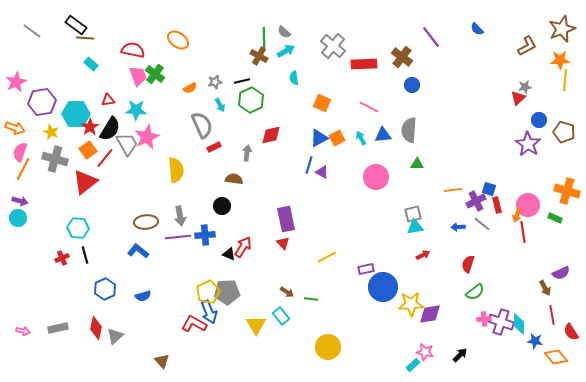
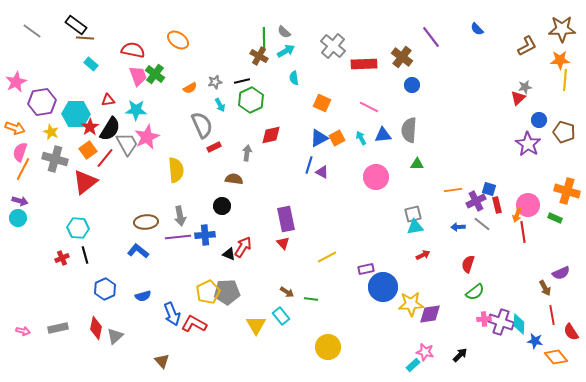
brown star at (562, 29): rotated 20 degrees clockwise
blue arrow at (209, 312): moved 37 px left, 2 px down
